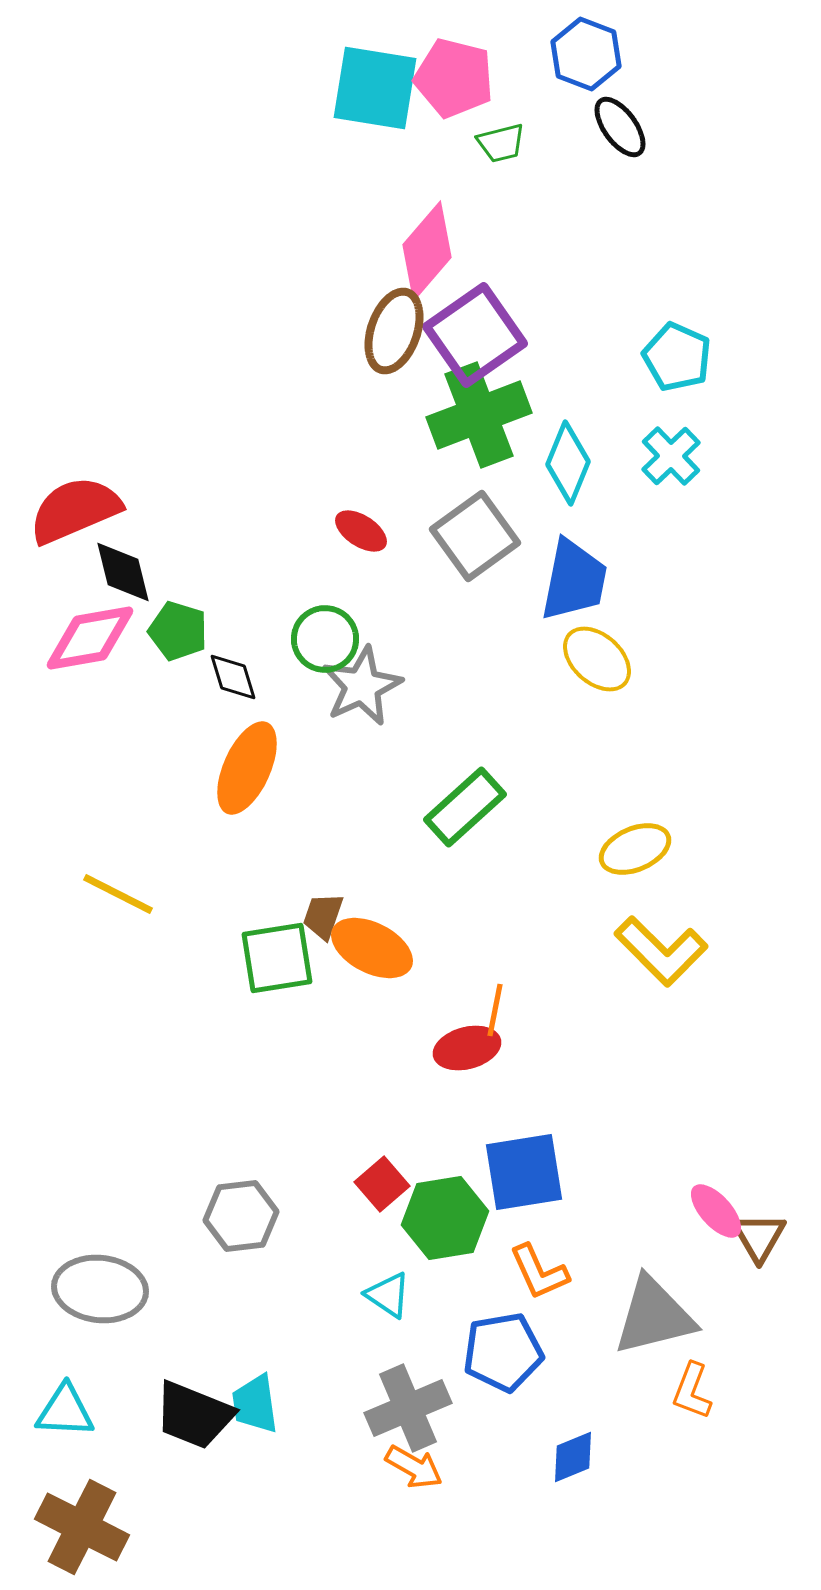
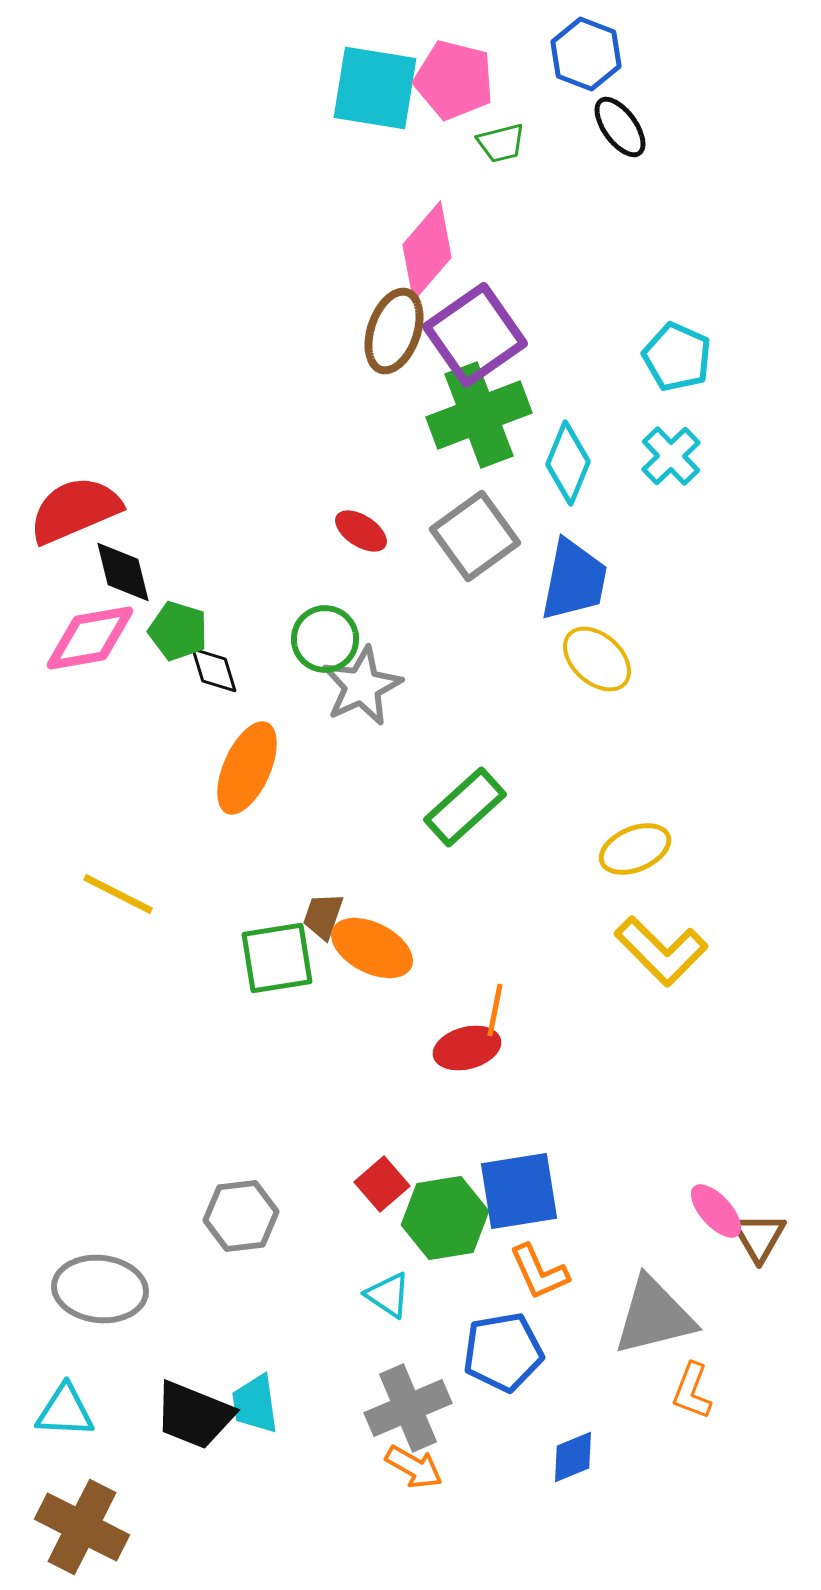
pink pentagon at (454, 78): moved 2 px down
black diamond at (233, 677): moved 19 px left, 7 px up
blue square at (524, 1172): moved 5 px left, 19 px down
